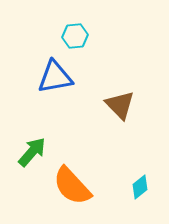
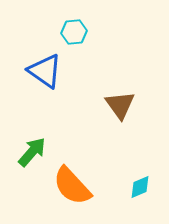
cyan hexagon: moved 1 px left, 4 px up
blue triangle: moved 10 px left, 6 px up; rotated 45 degrees clockwise
brown triangle: rotated 8 degrees clockwise
cyan diamond: rotated 15 degrees clockwise
